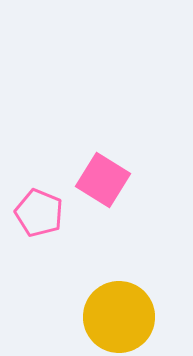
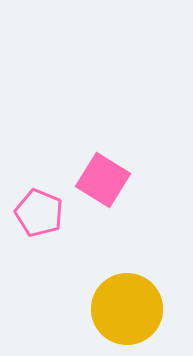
yellow circle: moved 8 px right, 8 px up
